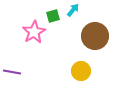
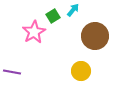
green square: rotated 16 degrees counterclockwise
